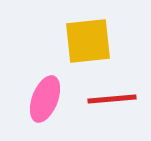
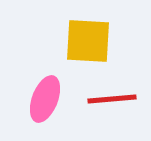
yellow square: rotated 9 degrees clockwise
